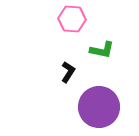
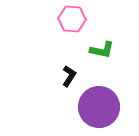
black L-shape: moved 1 px right, 4 px down
